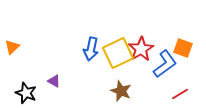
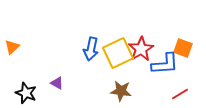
blue L-shape: rotated 32 degrees clockwise
purple triangle: moved 3 px right, 2 px down
brown star: rotated 15 degrees counterclockwise
